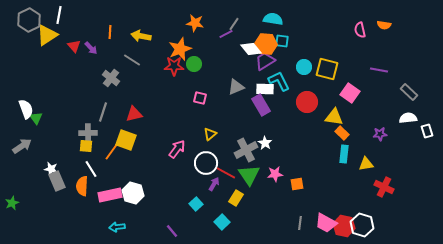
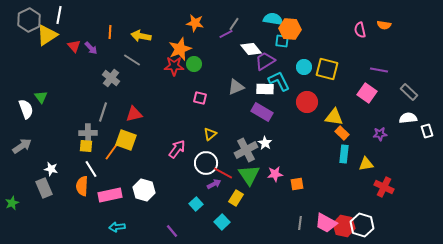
orange hexagon at (266, 44): moved 24 px right, 15 px up
pink square at (350, 93): moved 17 px right
purple rectangle at (261, 105): moved 1 px right, 7 px down; rotated 30 degrees counterclockwise
green triangle at (36, 118): moved 5 px right, 21 px up
red line at (226, 173): moved 3 px left
gray rectangle at (57, 181): moved 13 px left, 7 px down
purple arrow at (214, 184): rotated 32 degrees clockwise
white hexagon at (133, 193): moved 11 px right, 3 px up
